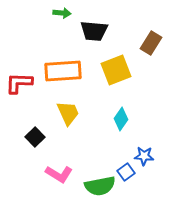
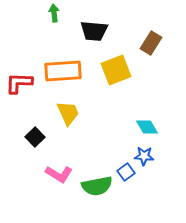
green arrow: moved 8 px left; rotated 102 degrees counterclockwise
cyan diamond: moved 26 px right, 8 px down; rotated 65 degrees counterclockwise
green semicircle: moved 3 px left
